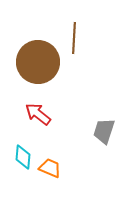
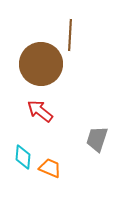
brown line: moved 4 px left, 3 px up
brown circle: moved 3 px right, 2 px down
red arrow: moved 2 px right, 3 px up
gray trapezoid: moved 7 px left, 8 px down
